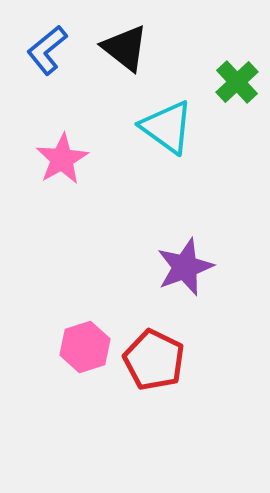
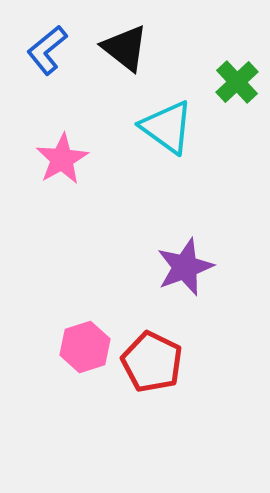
red pentagon: moved 2 px left, 2 px down
